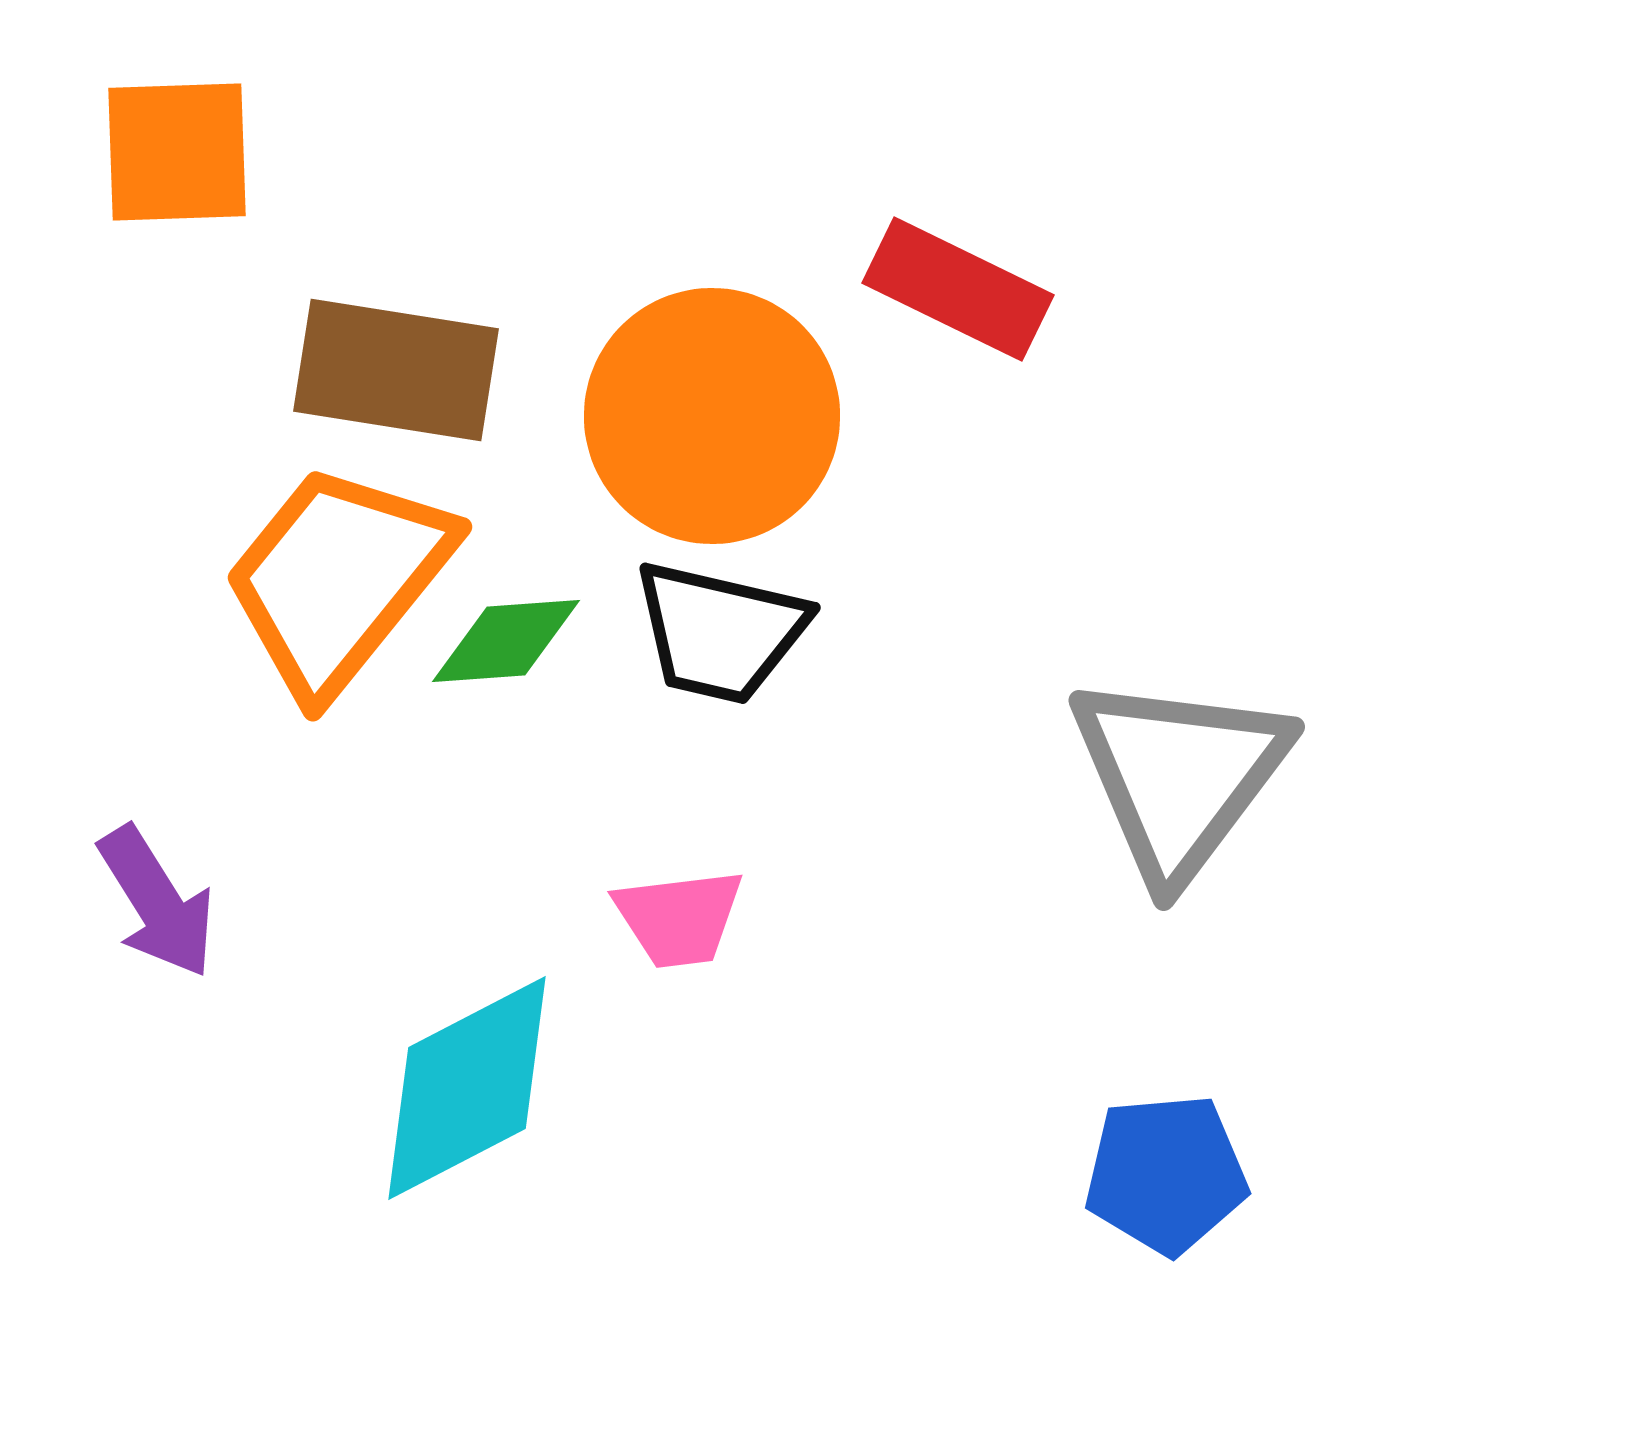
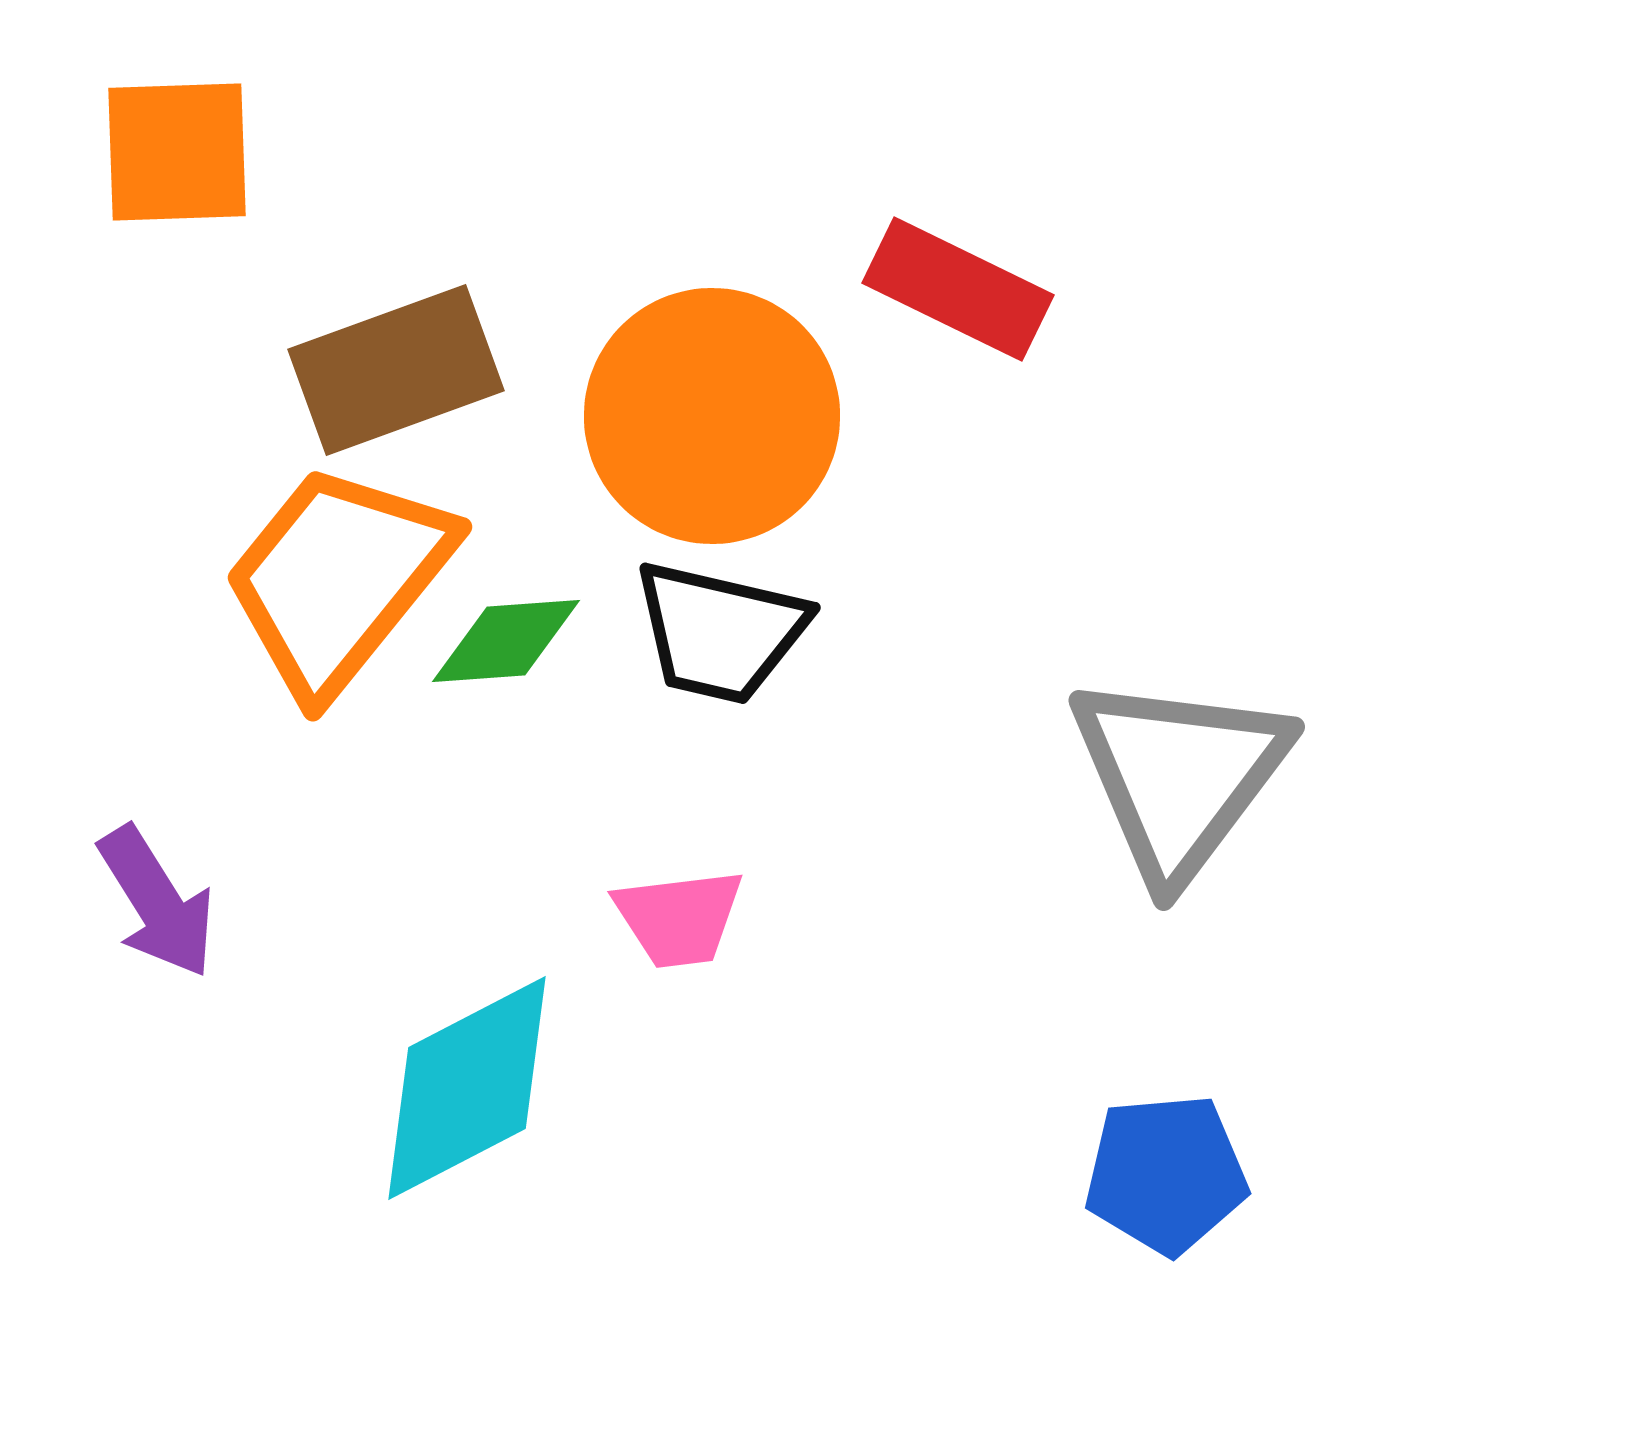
brown rectangle: rotated 29 degrees counterclockwise
